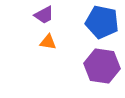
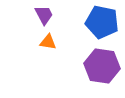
purple trapezoid: rotated 90 degrees counterclockwise
